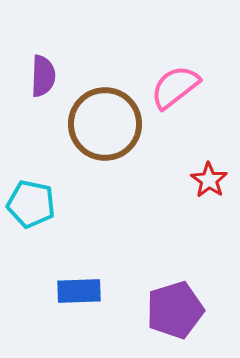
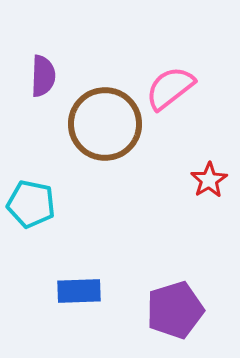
pink semicircle: moved 5 px left, 1 px down
red star: rotated 6 degrees clockwise
